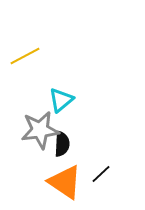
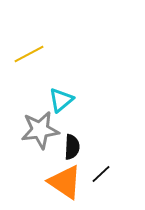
yellow line: moved 4 px right, 2 px up
black semicircle: moved 10 px right, 3 px down
